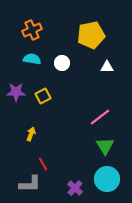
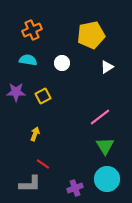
cyan semicircle: moved 4 px left, 1 px down
white triangle: rotated 32 degrees counterclockwise
yellow arrow: moved 4 px right
red line: rotated 24 degrees counterclockwise
purple cross: rotated 28 degrees clockwise
